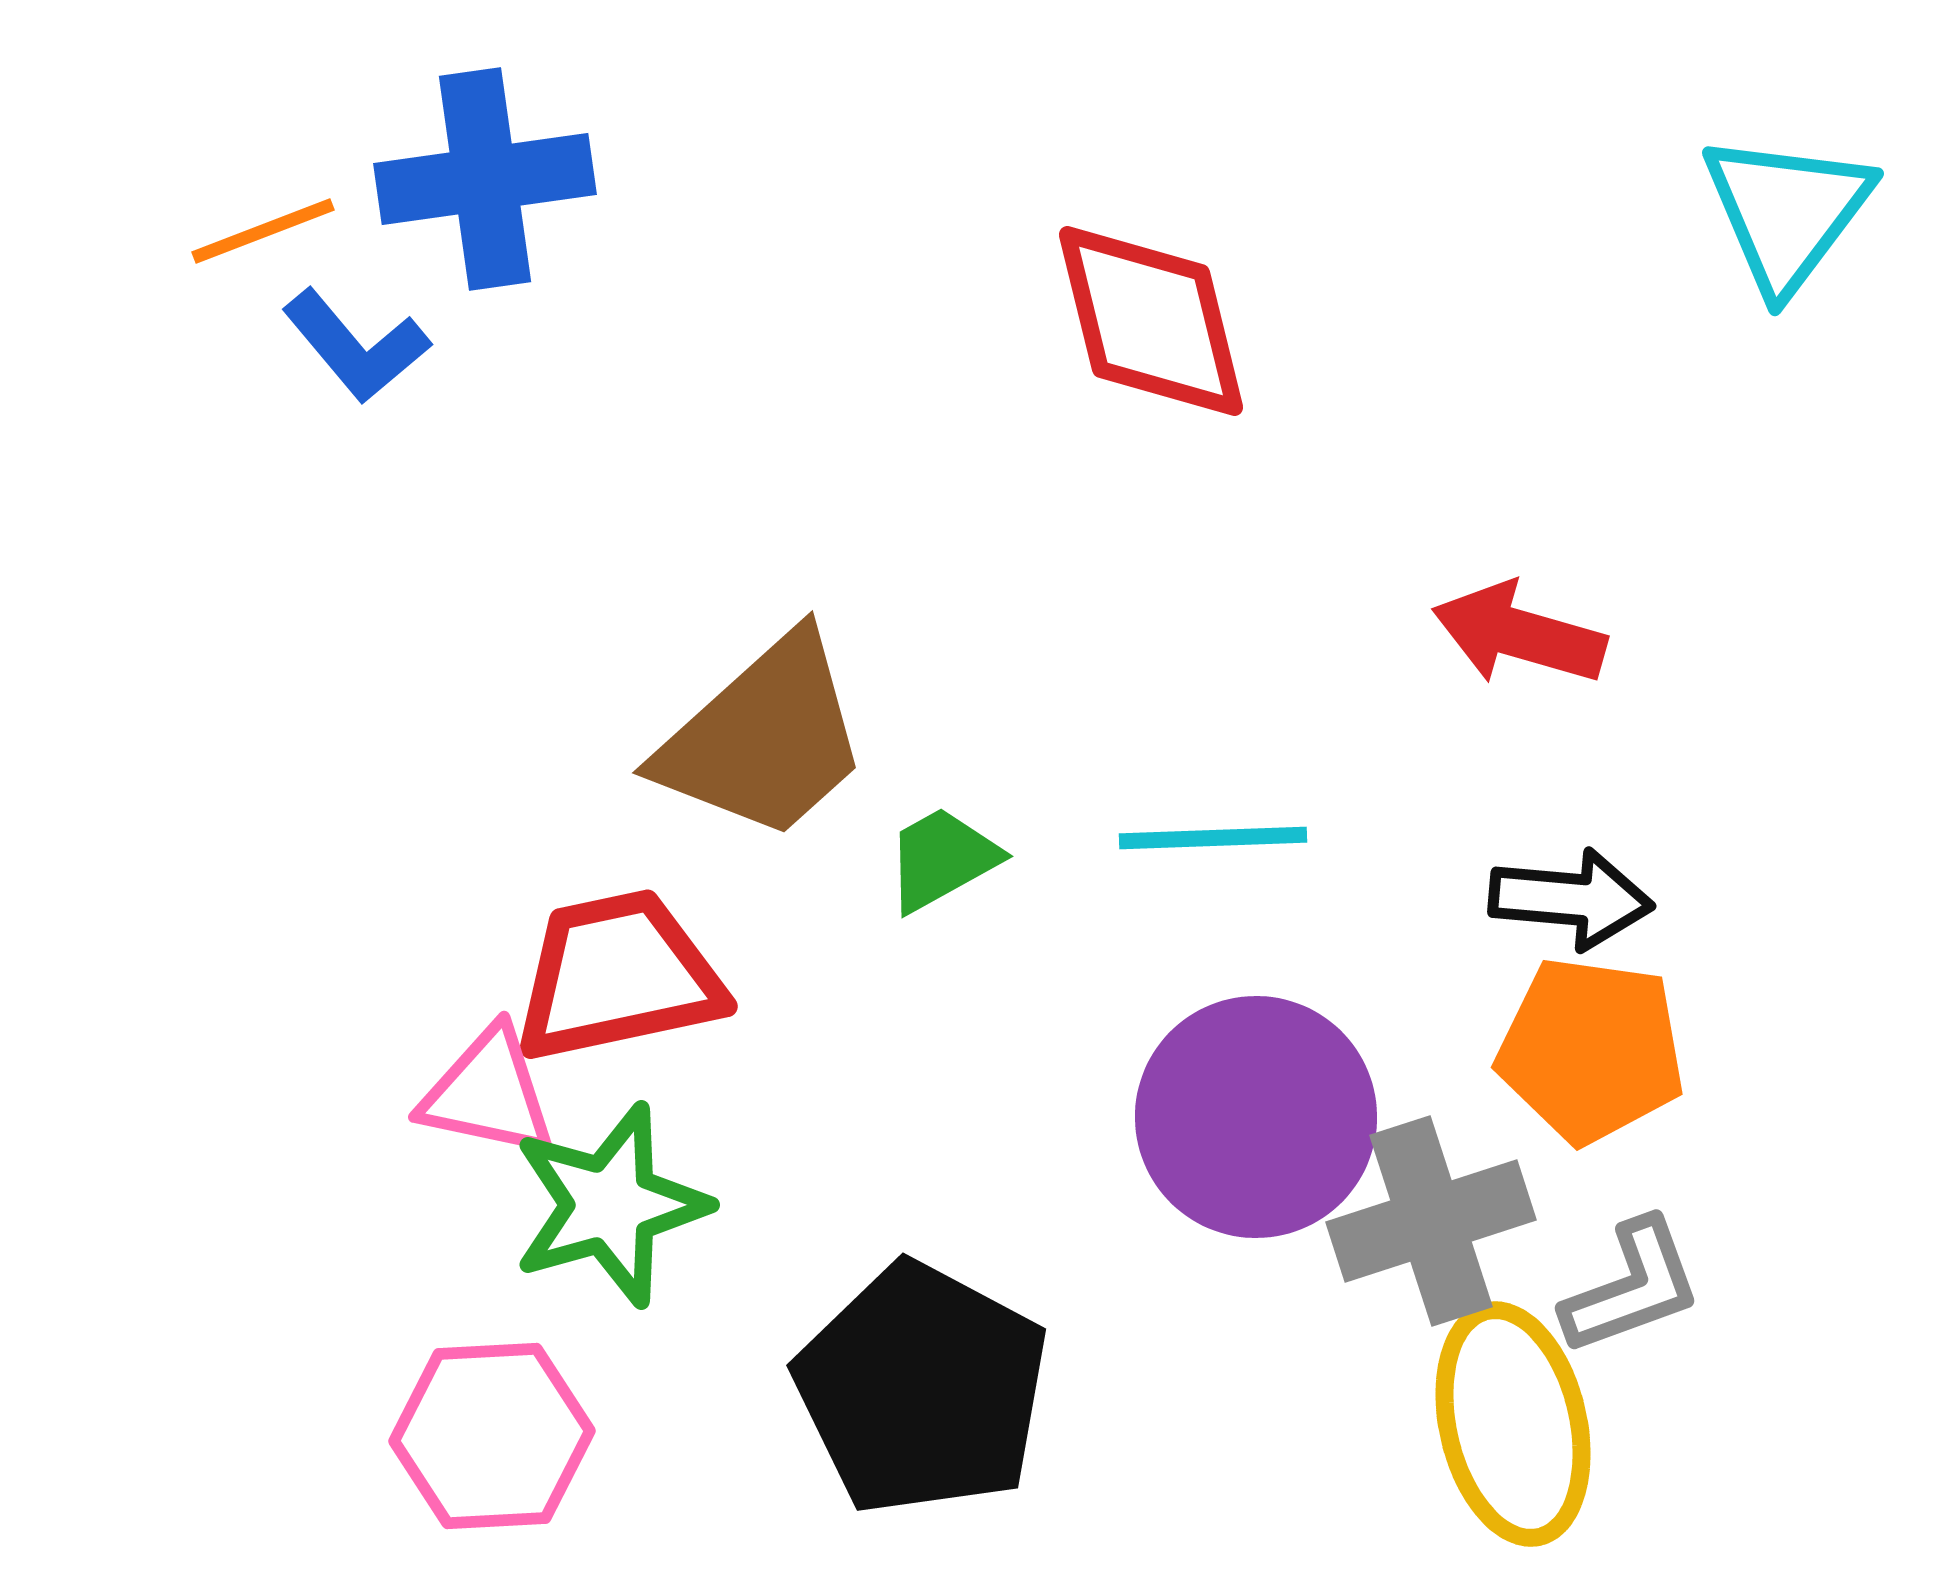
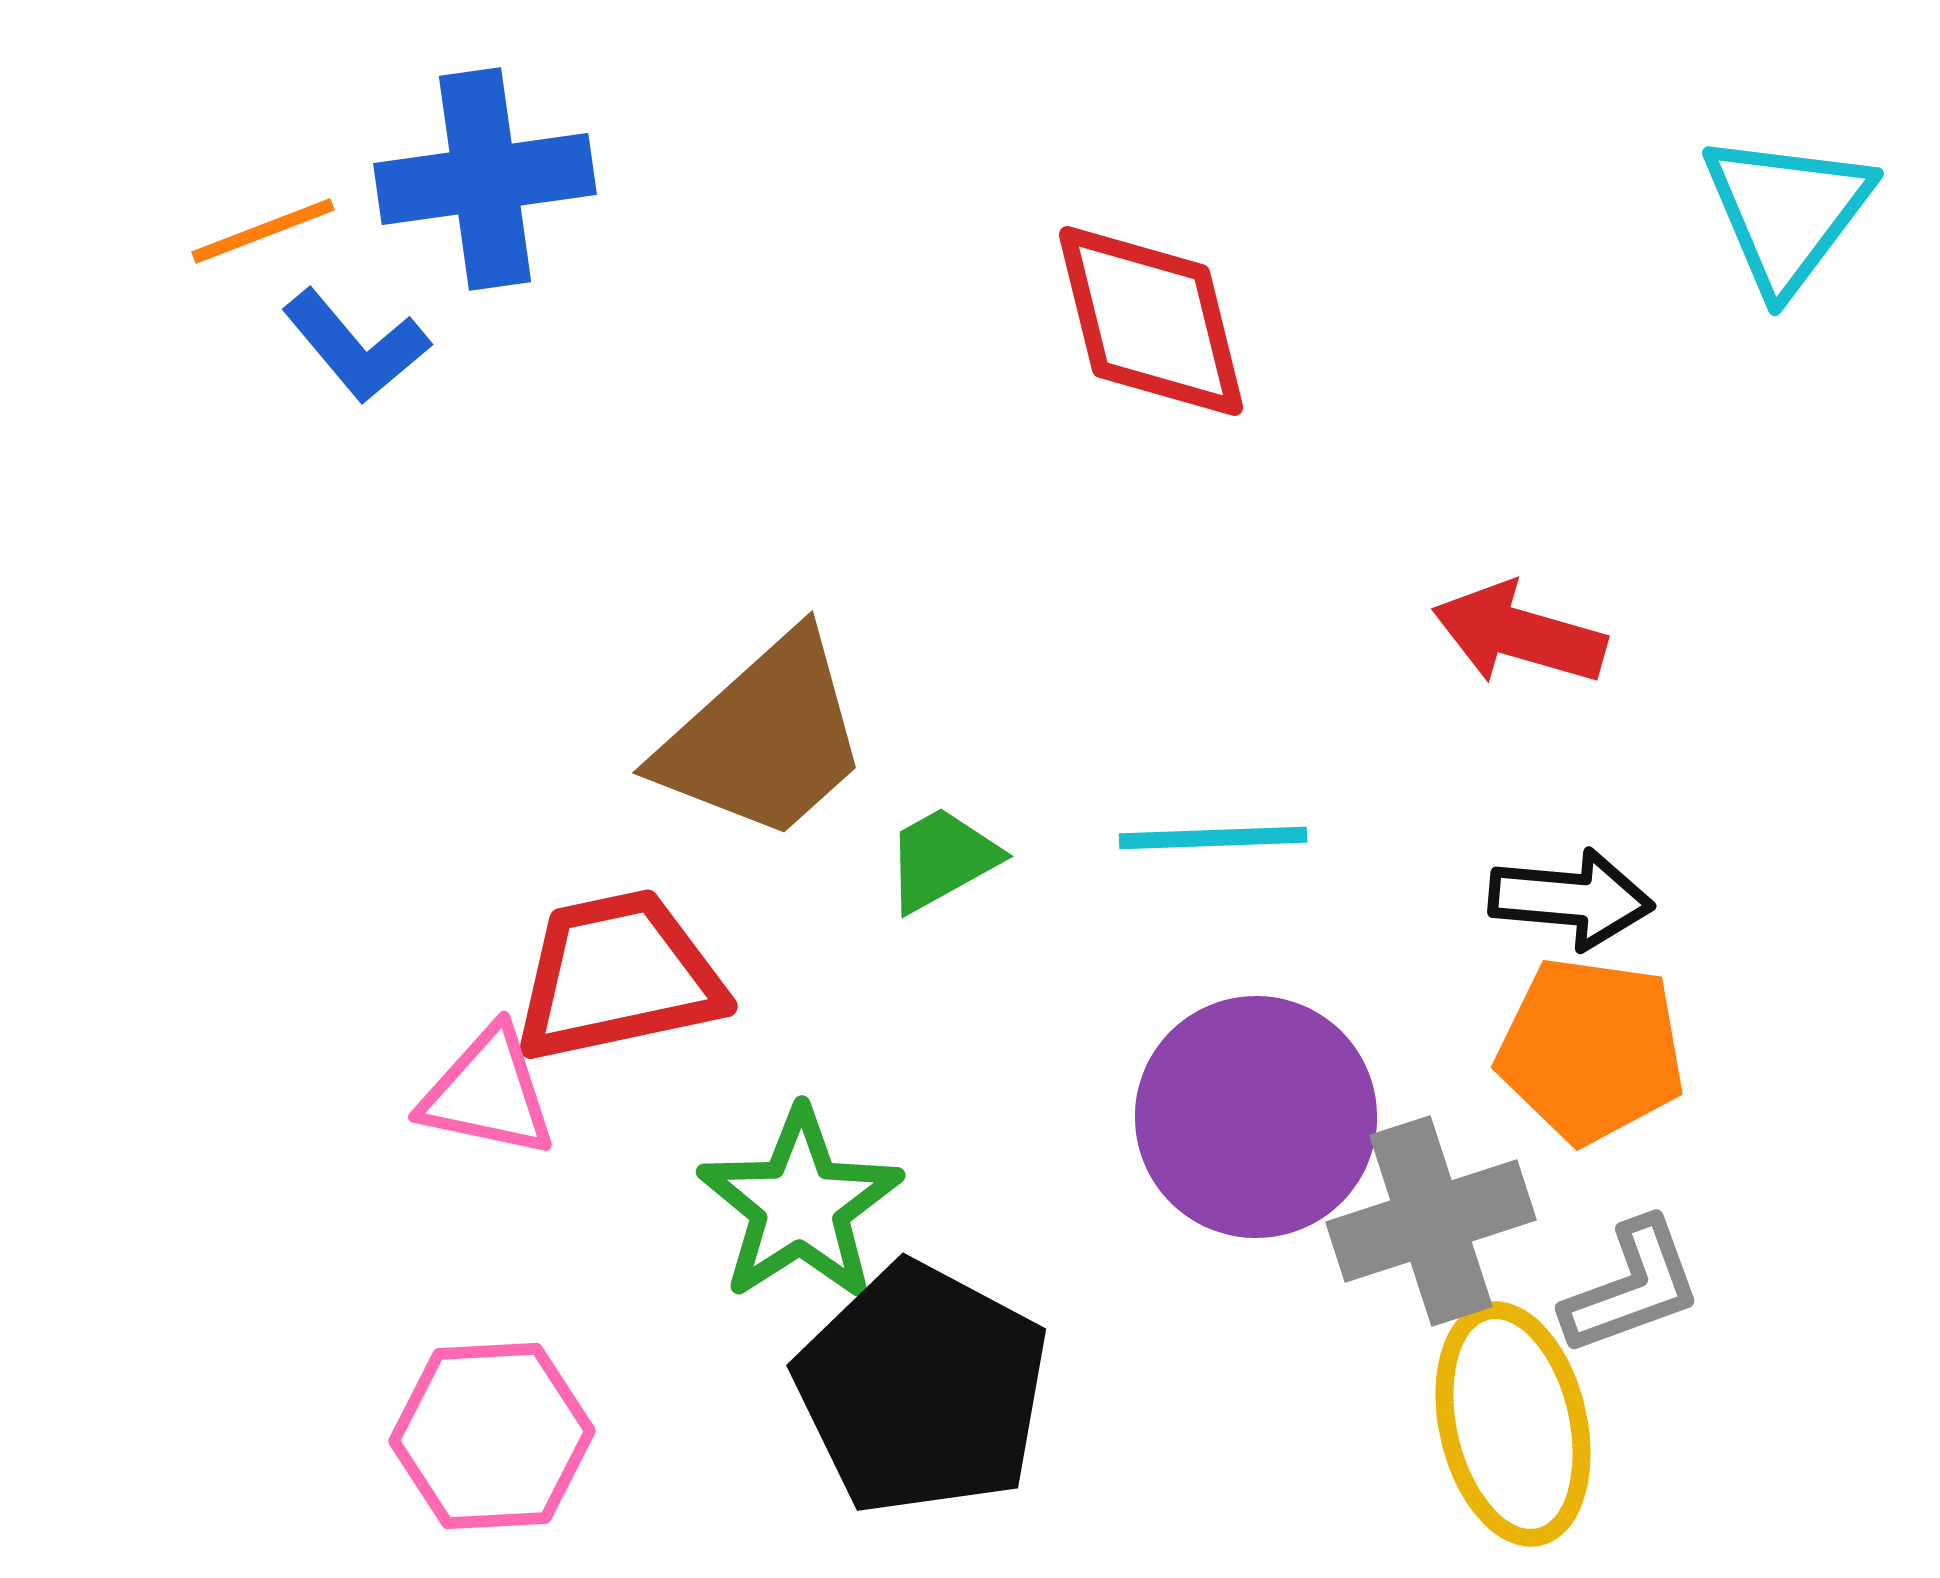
green star: moved 190 px right; rotated 17 degrees counterclockwise
